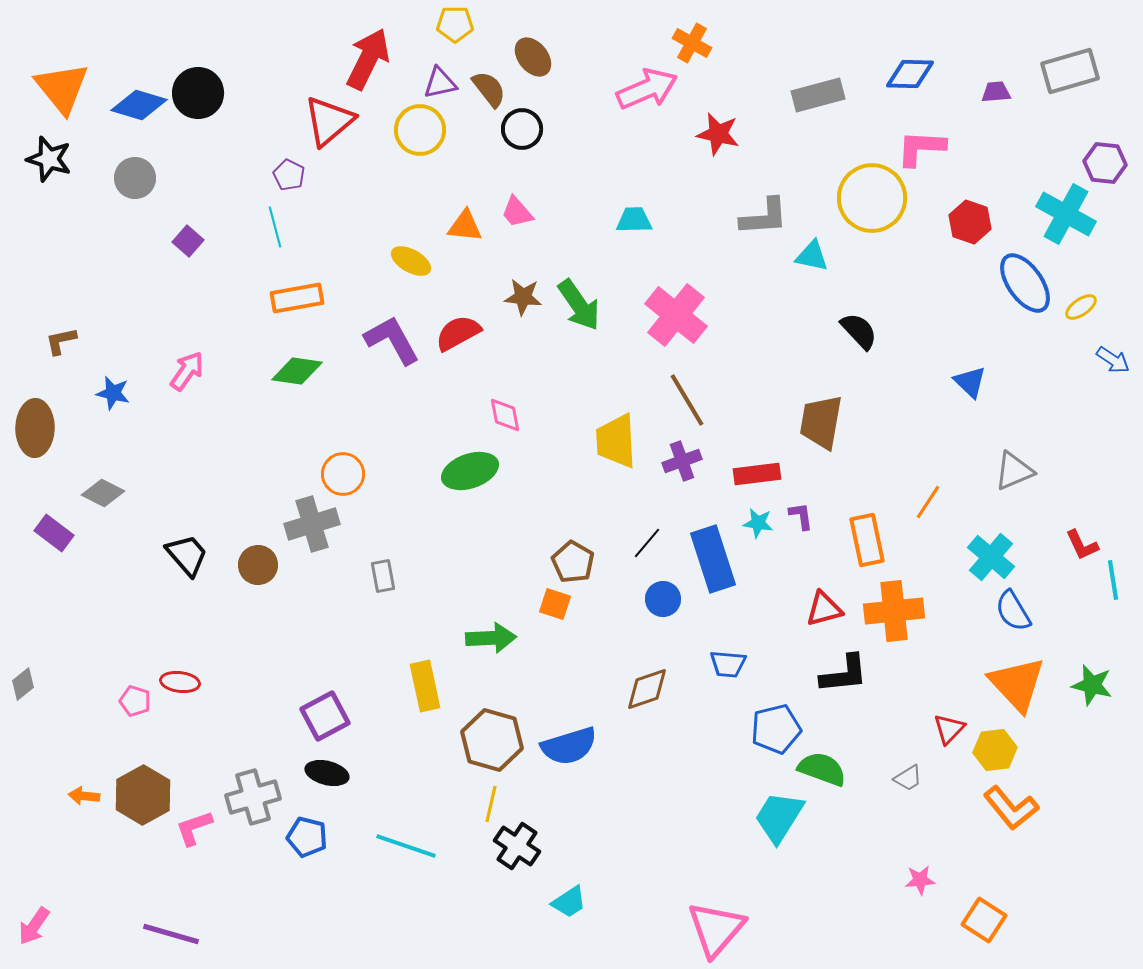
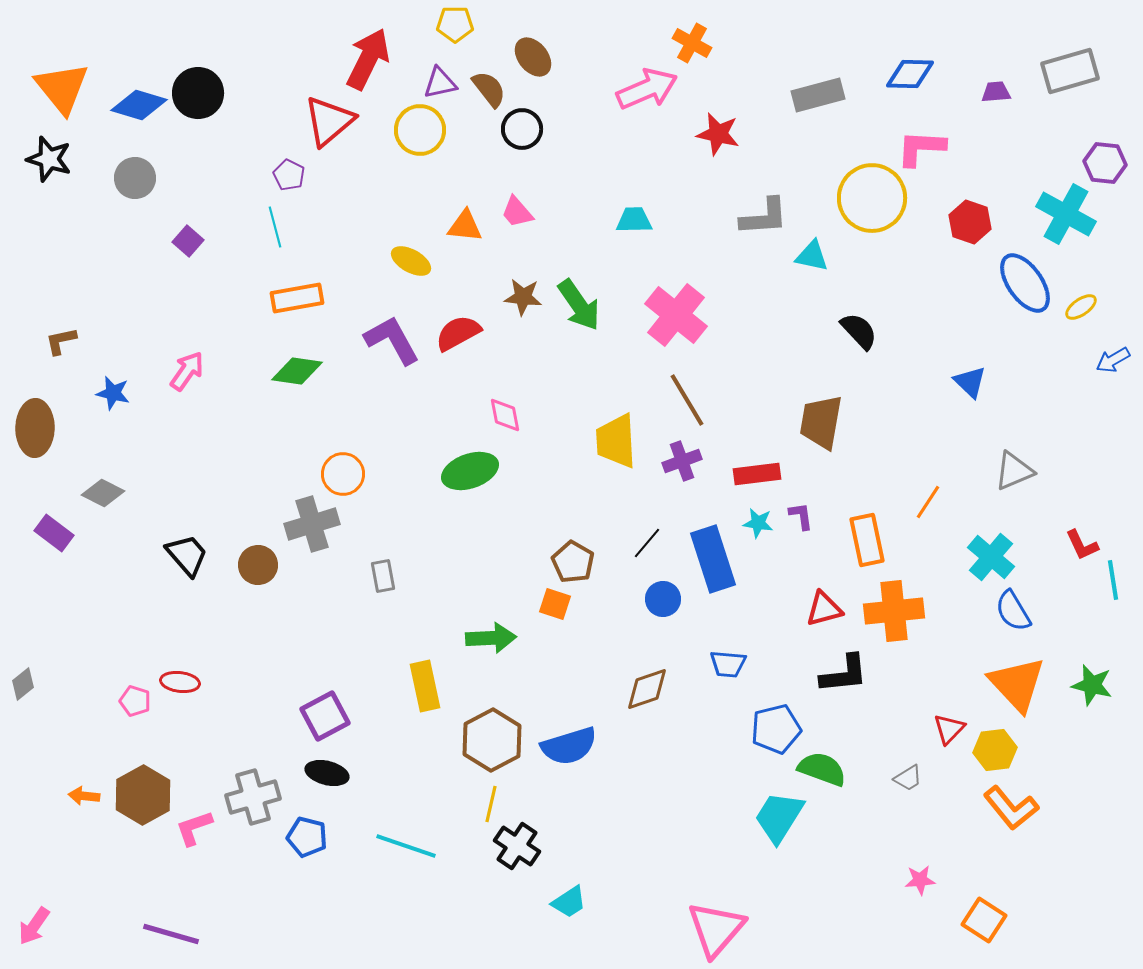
blue arrow at (1113, 360): rotated 116 degrees clockwise
brown hexagon at (492, 740): rotated 16 degrees clockwise
